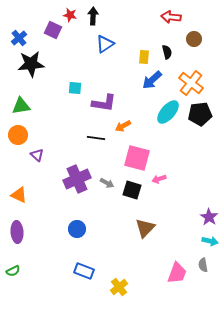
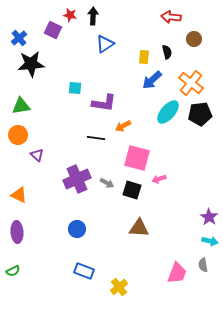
brown triangle: moved 6 px left; rotated 50 degrees clockwise
